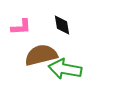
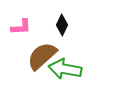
black diamond: rotated 35 degrees clockwise
brown semicircle: moved 1 px right, 1 px down; rotated 28 degrees counterclockwise
